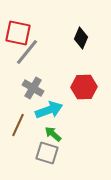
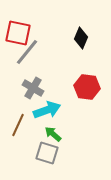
red hexagon: moved 3 px right; rotated 10 degrees clockwise
cyan arrow: moved 2 px left
